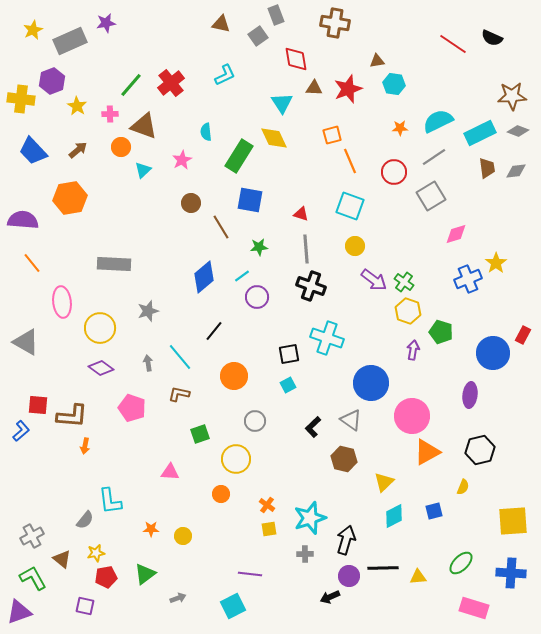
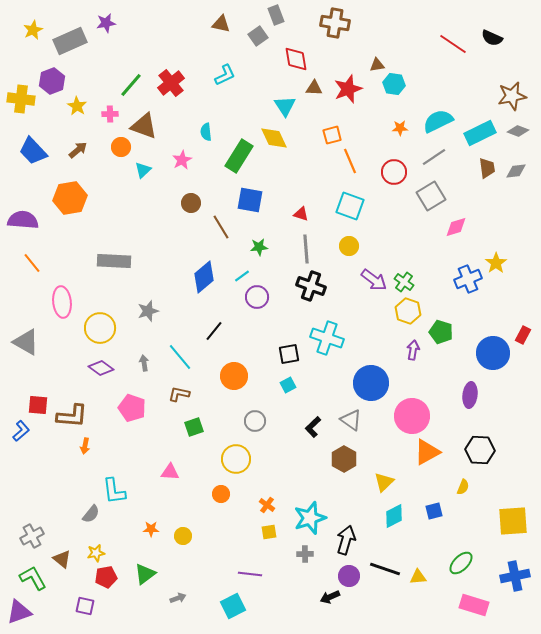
brown triangle at (377, 61): moved 4 px down
brown star at (512, 96): rotated 8 degrees counterclockwise
cyan triangle at (282, 103): moved 3 px right, 3 px down
pink diamond at (456, 234): moved 7 px up
yellow circle at (355, 246): moved 6 px left
gray rectangle at (114, 264): moved 3 px up
gray arrow at (148, 363): moved 4 px left
green square at (200, 434): moved 6 px left, 7 px up
black hexagon at (480, 450): rotated 16 degrees clockwise
brown hexagon at (344, 459): rotated 15 degrees clockwise
cyan L-shape at (110, 501): moved 4 px right, 10 px up
gray semicircle at (85, 520): moved 6 px right, 6 px up
yellow square at (269, 529): moved 3 px down
black line at (383, 568): moved 2 px right, 1 px down; rotated 20 degrees clockwise
blue cross at (511, 573): moved 4 px right, 3 px down; rotated 16 degrees counterclockwise
pink rectangle at (474, 608): moved 3 px up
